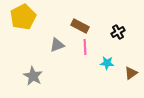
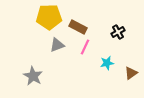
yellow pentagon: moved 26 px right; rotated 25 degrees clockwise
brown rectangle: moved 2 px left, 1 px down
pink line: rotated 28 degrees clockwise
cyan star: rotated 16 degrees counterclockwise
